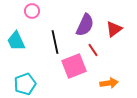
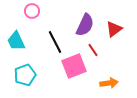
black line: rotated 15 degrees counterclockwise
cyan pentagon: moved 9 px up
